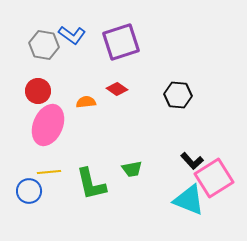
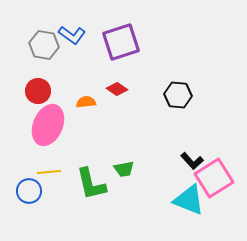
green trapezoid: moved 8 px left
